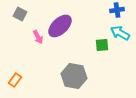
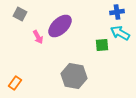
blue cross: moved 2 px down
orange rectangle: moved 3 px down
